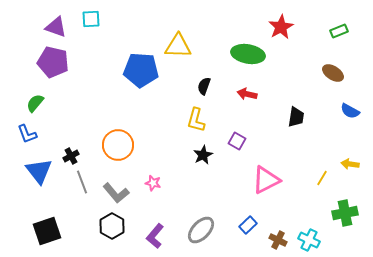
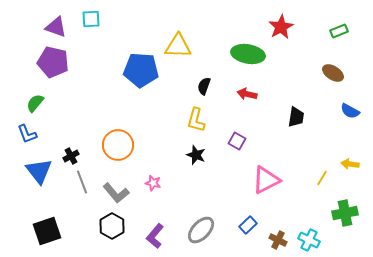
black star: moved 7 px left; rotated 24 degrees counterclockwise
